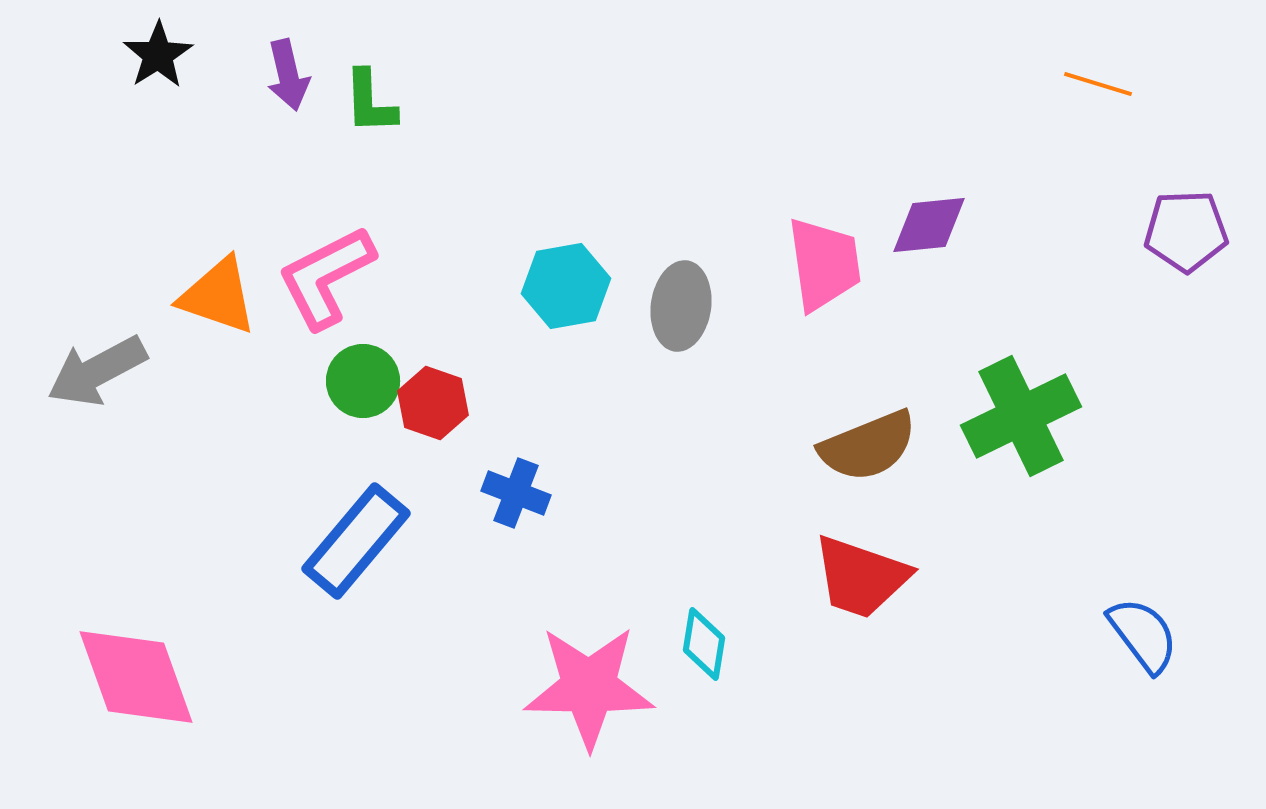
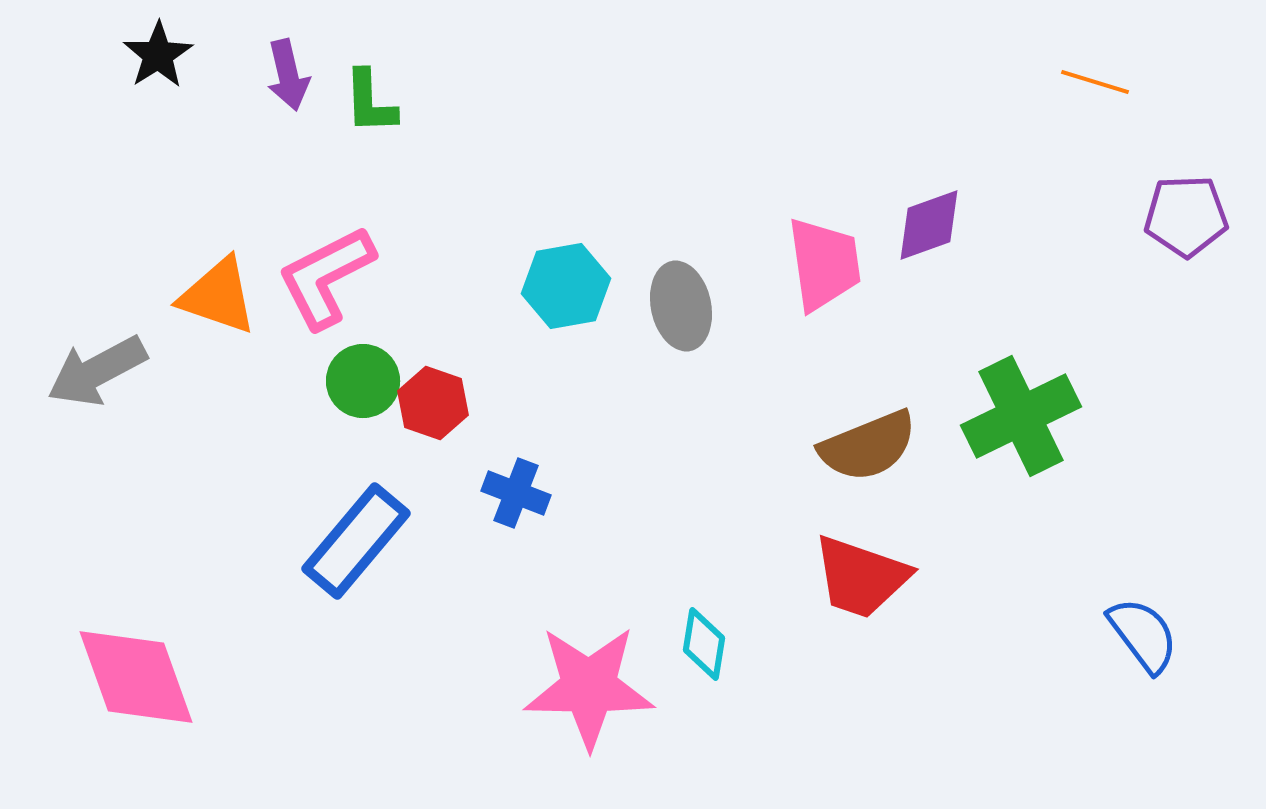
orange line: moved 3 px left, 2 px up
purple diamond: rotated 14 degrees counterclockwise
purple pentagon: moved 15 px up
gray ellipse: rotated 20 degrees counterclockwise
